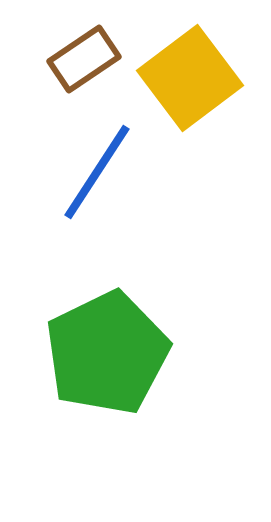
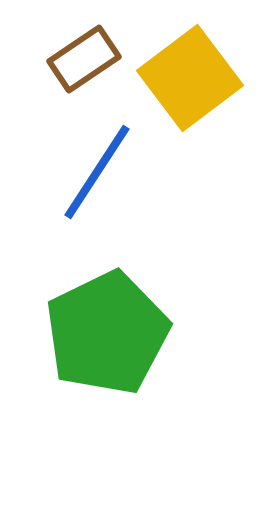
green pentagon: moved 20 px up
